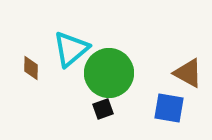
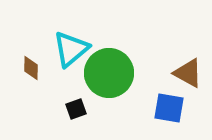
black square: moved 27 px left
